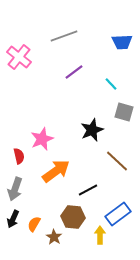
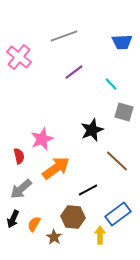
orange arrow: moved 3 px up
gray arrow: moved 6 px right; rotated 30 degrees clockwise
